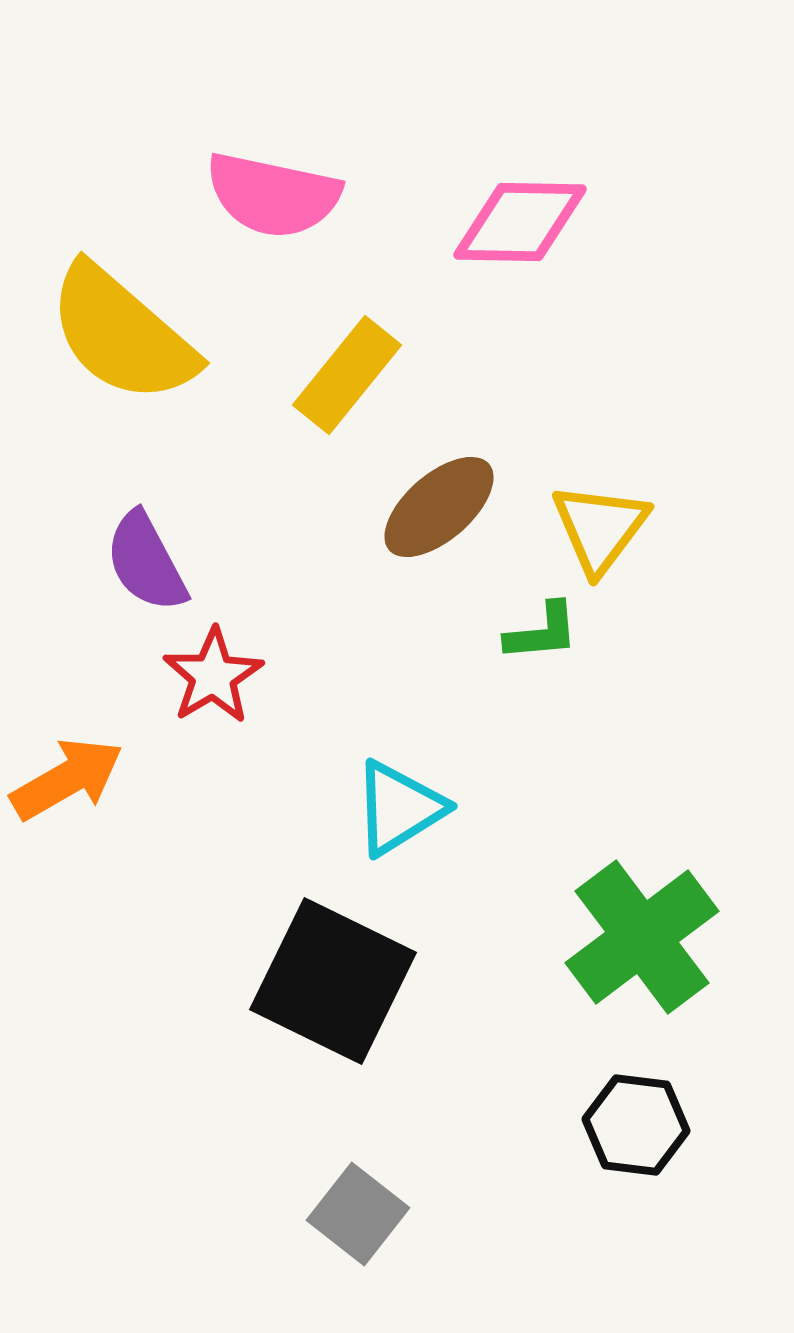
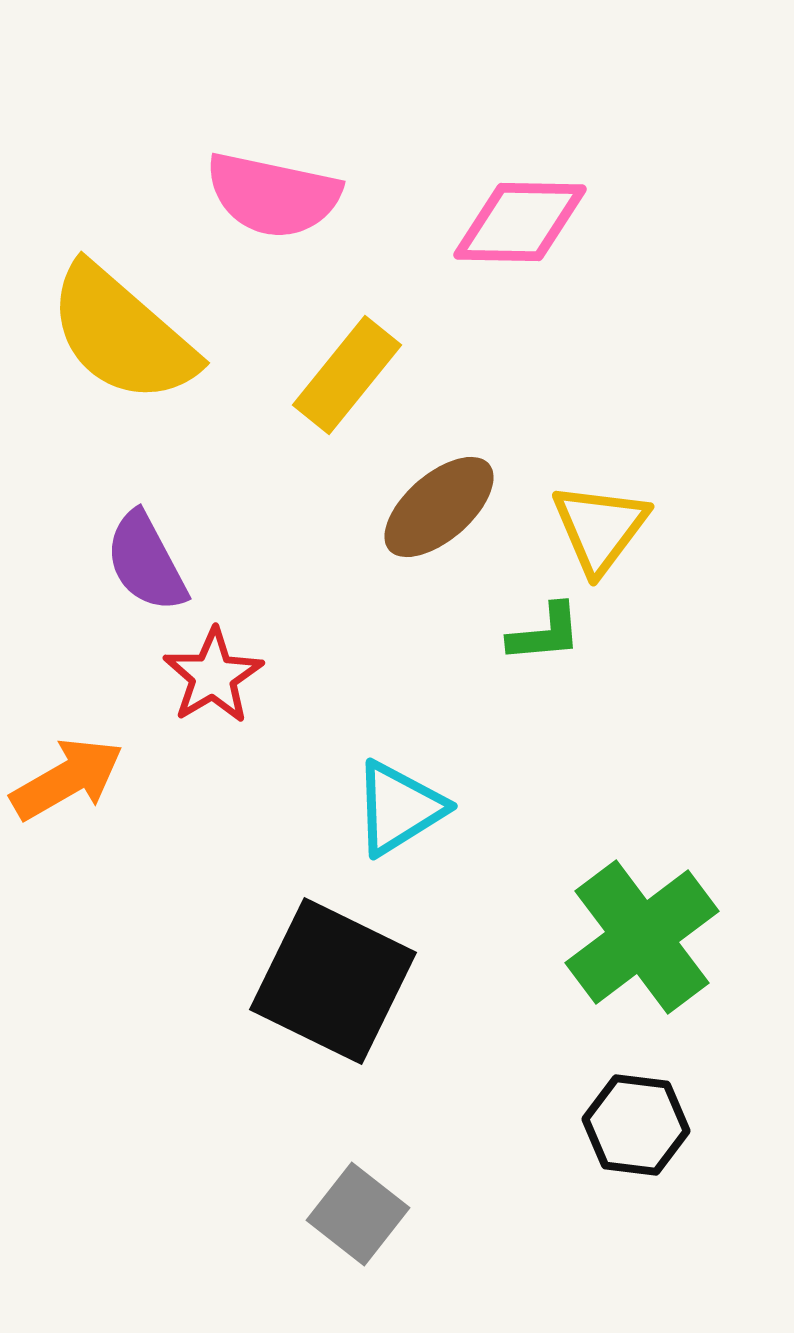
green L-shape: moved 3 px right, 1 px down
